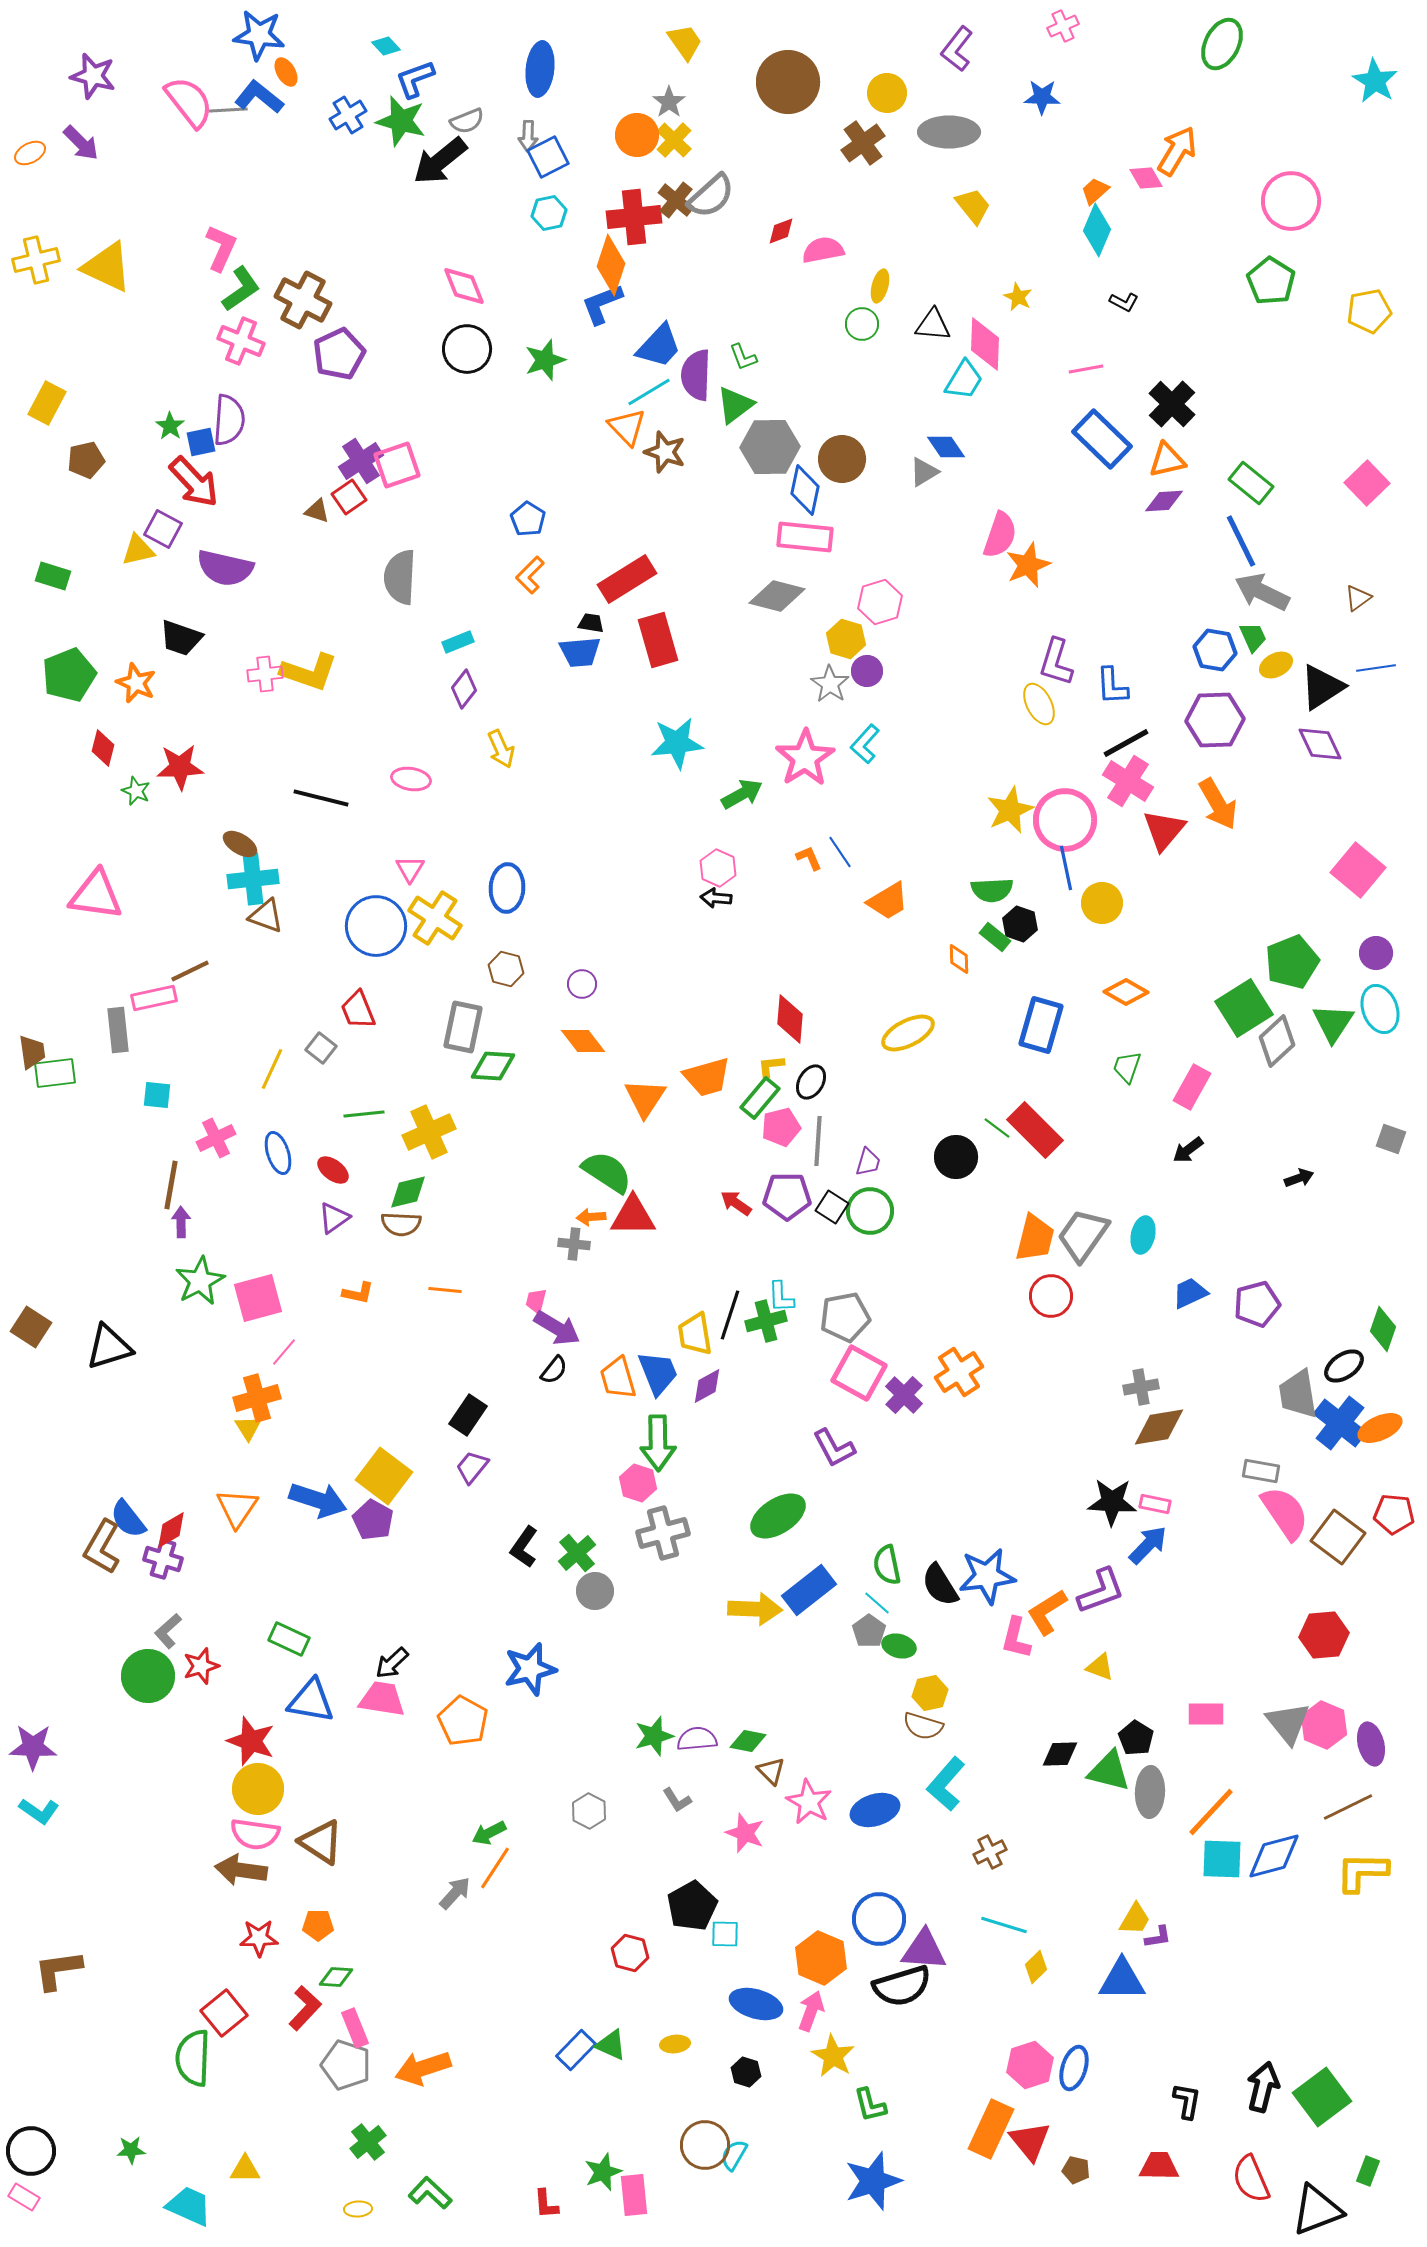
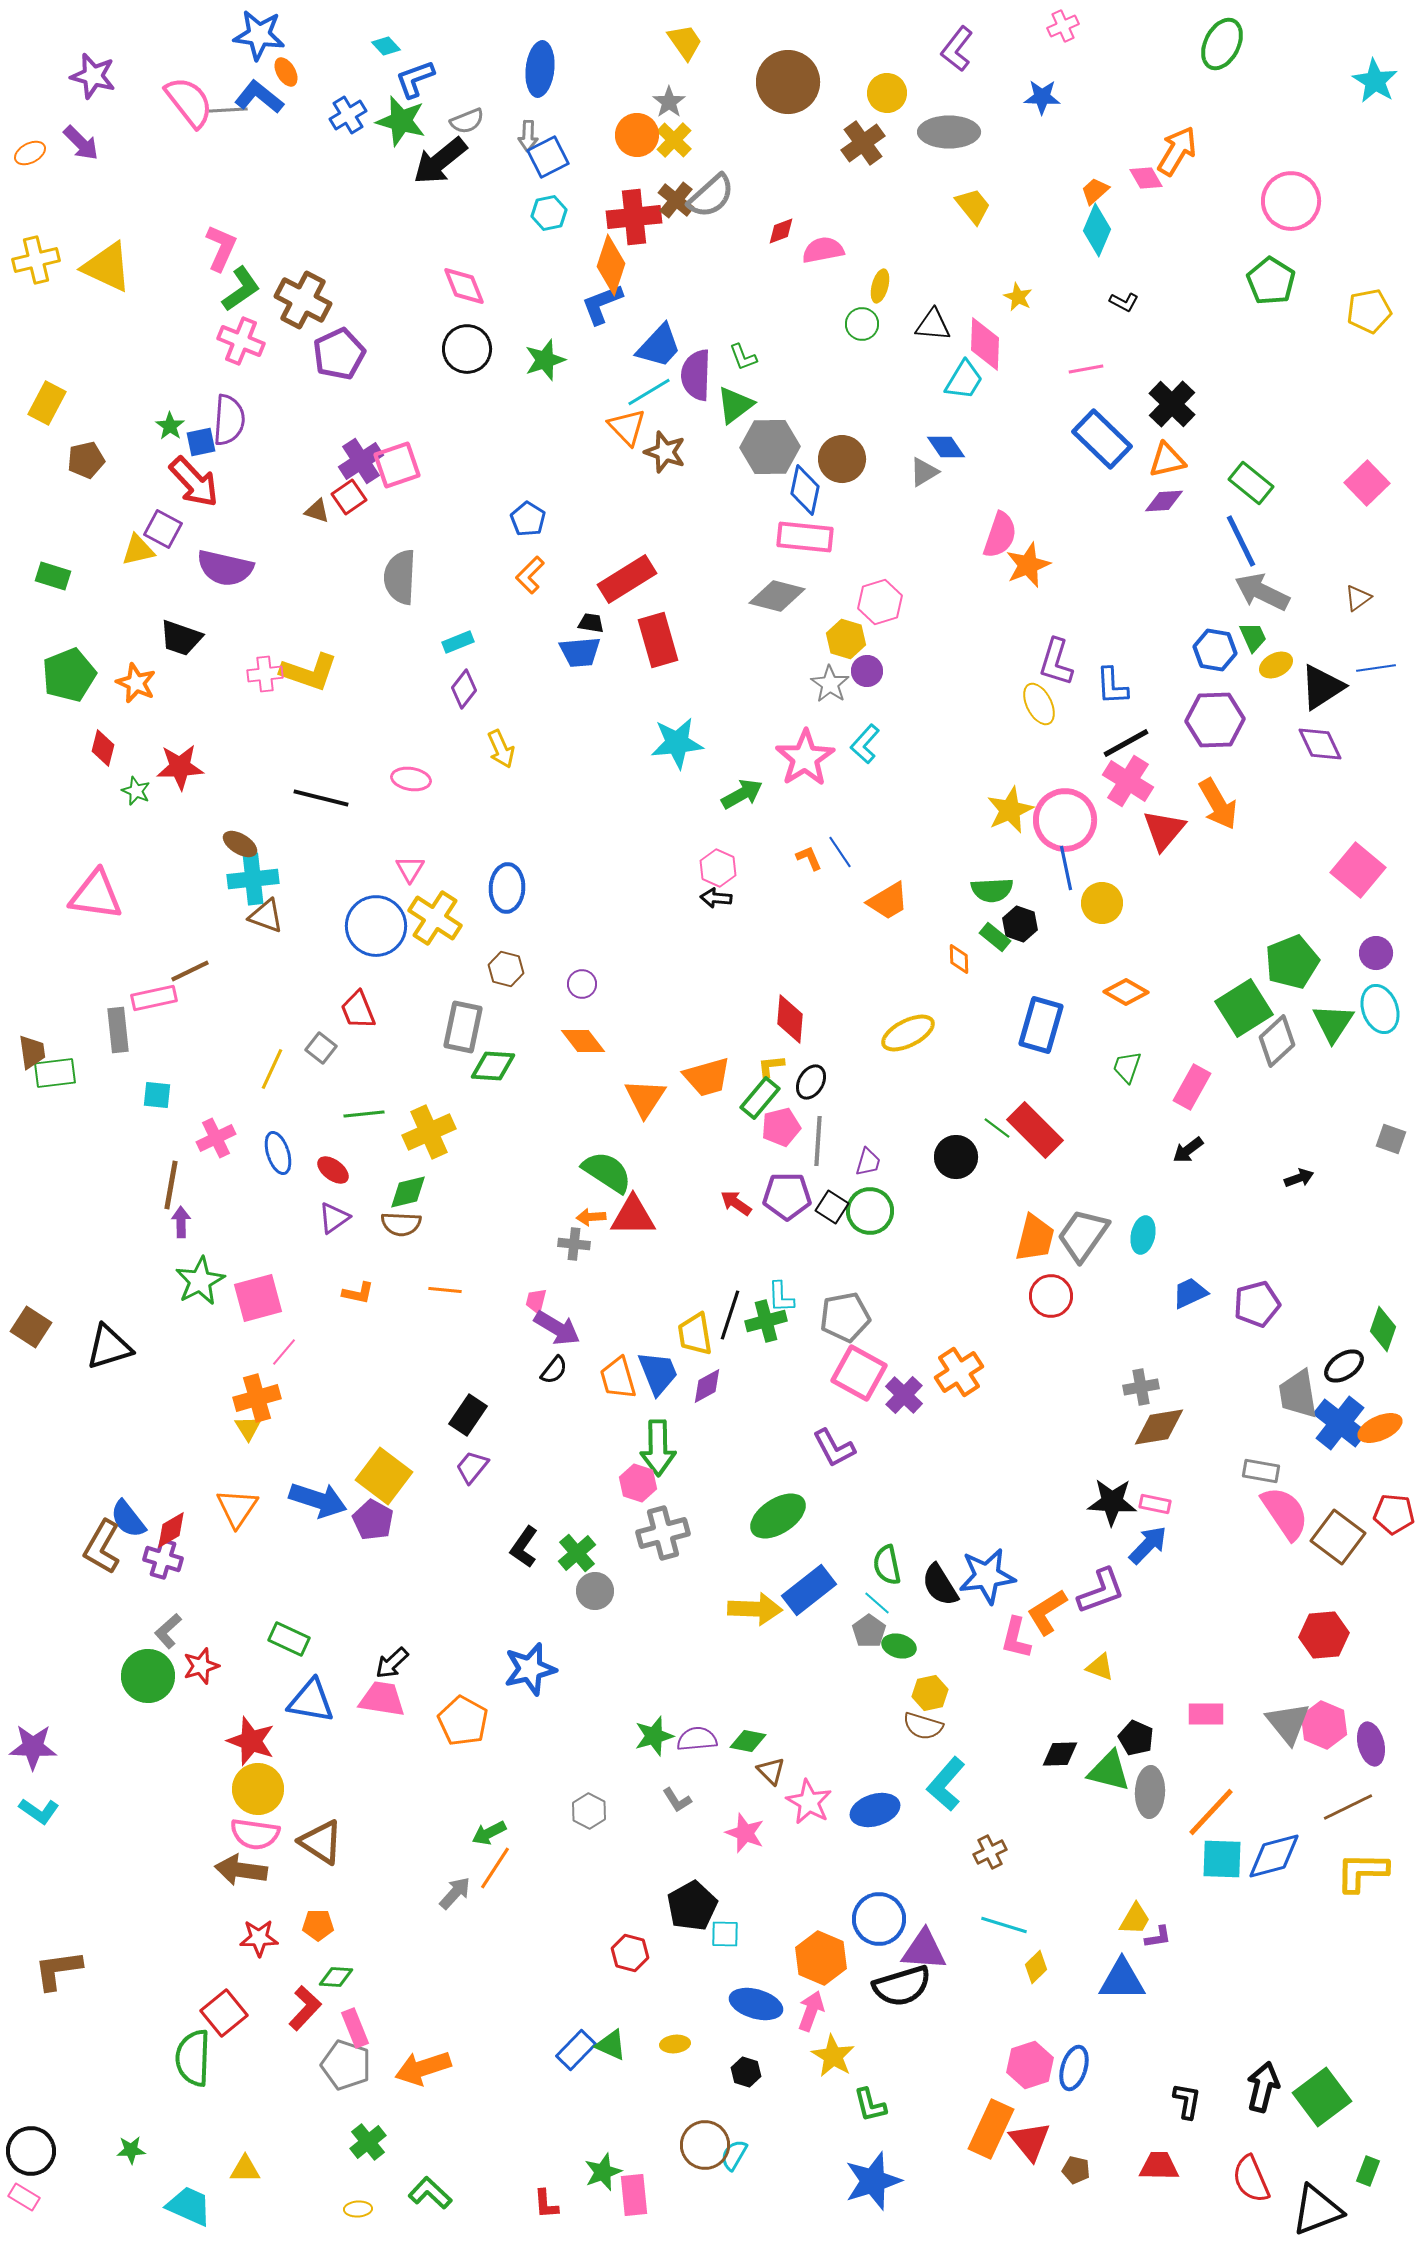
green arrow at (658, 1443): moved 5 px down
black pentagon at (1136, 1738): rotated 8 degrees counterclockwise
